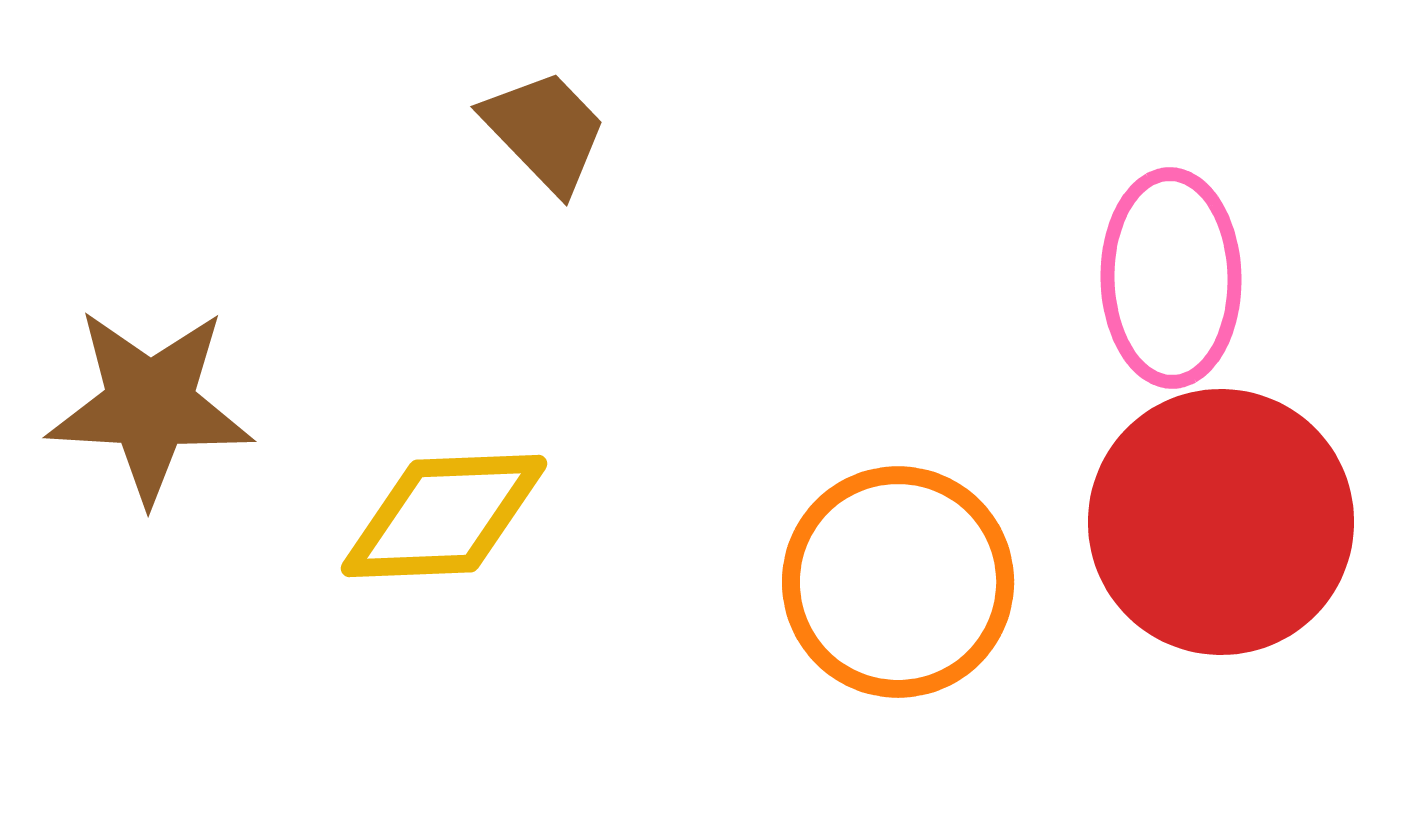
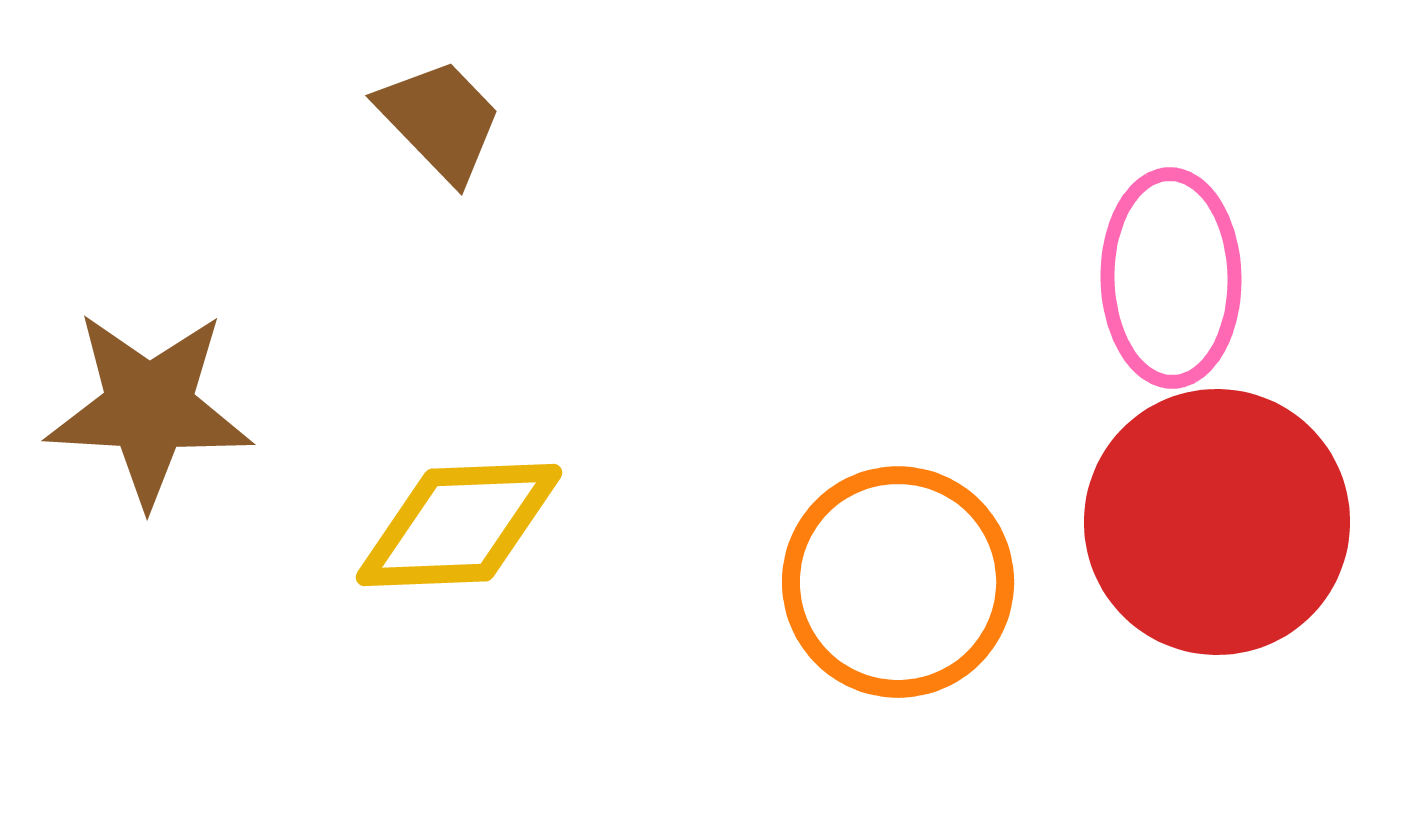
brown trapezoid: moved 105 px left, 11 px up
brown star: moved 1 px left, 3 px down
yellow diamond: moved 15 px right, 9 px down
red circle: moved 4 px left
